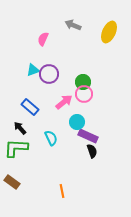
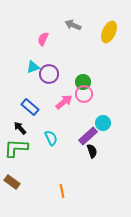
cyan triangle: moved 3 px up
cyan circle: moved 26 px right, 1 px down
purple rectangle: rotated 66 degrees counterclockwise
